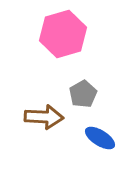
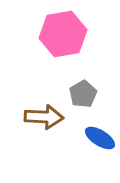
pink hexagon: rotated 6 degrees clockwise
